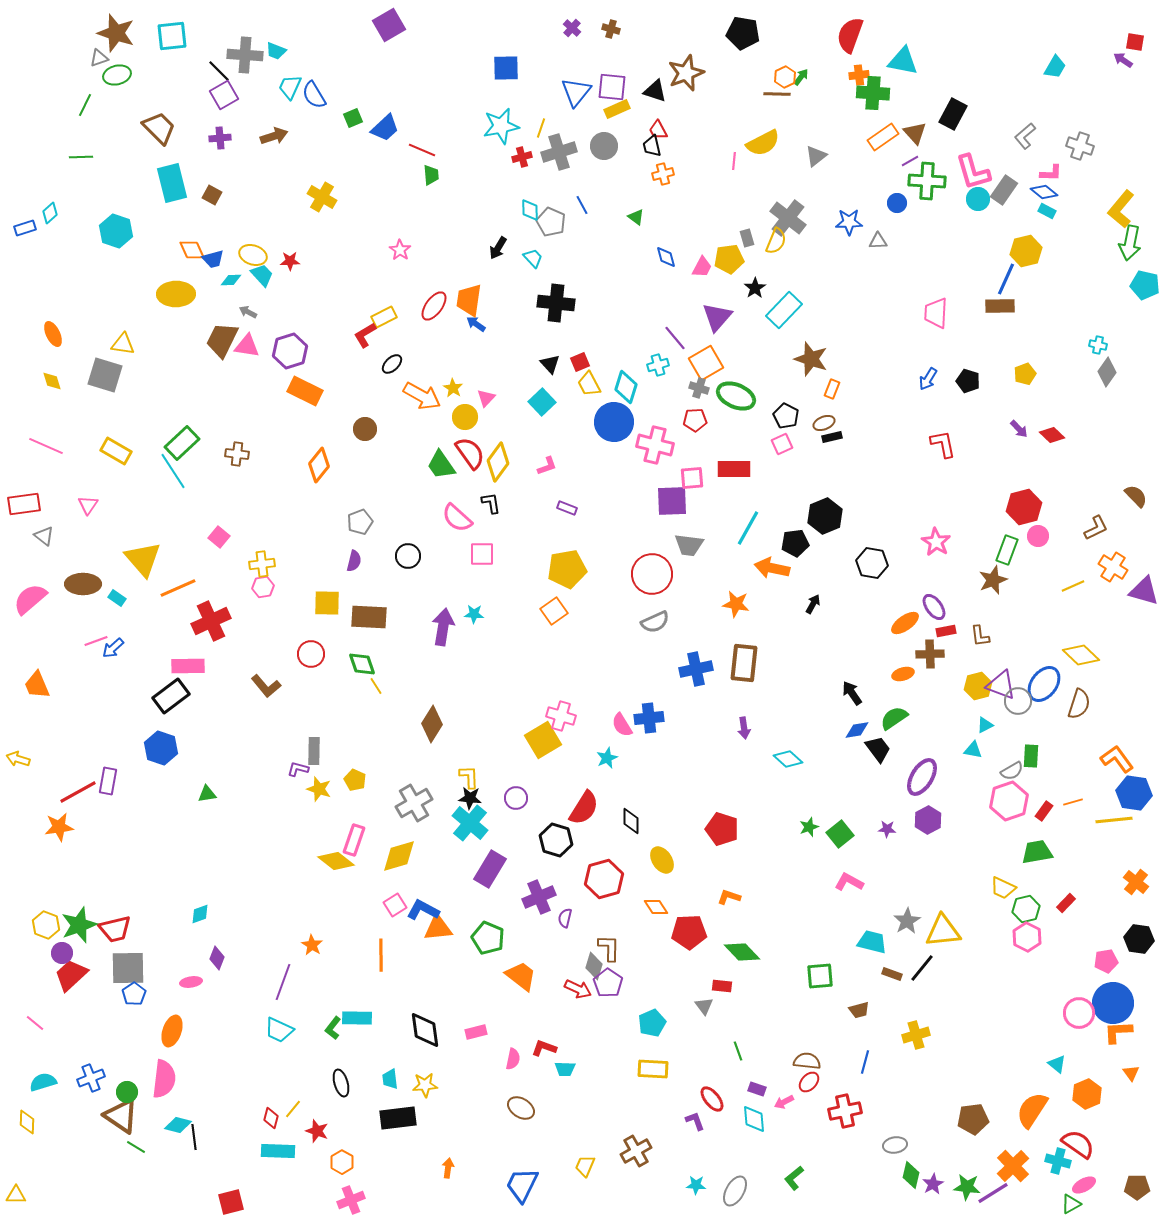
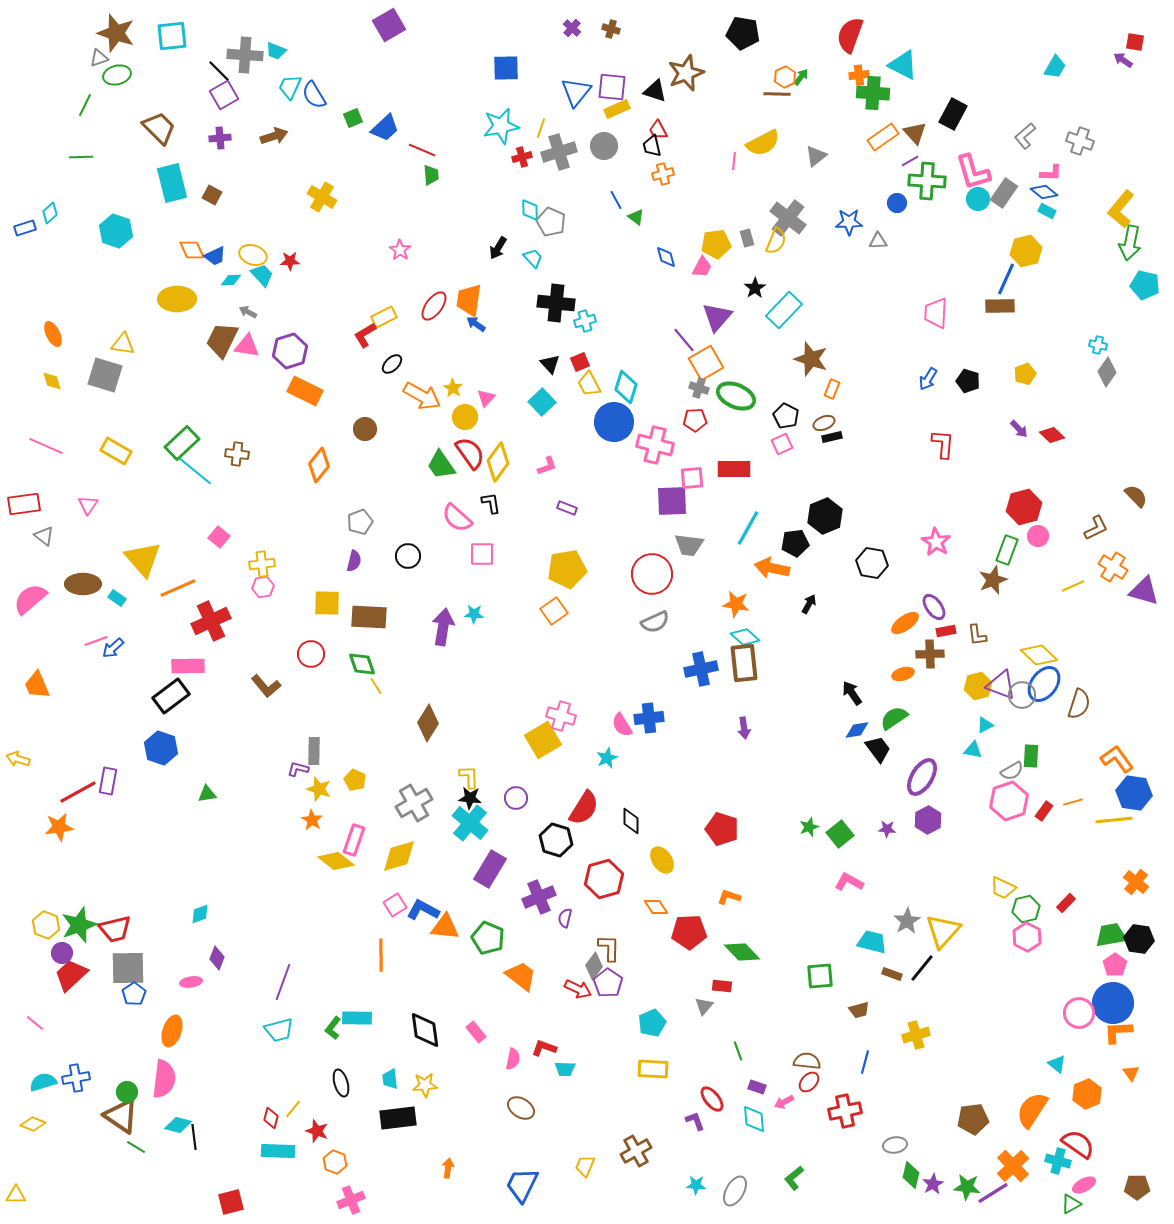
cyan triangle at (903, 61): moved 4 px down; rotated 16 degrees clockwise
gray cross at (1080, 146): moved 5 px up
gray rectangle at (1004, 190): moved 3 px down
blue line at (582, 205): moved 34 px right, 5 px up
blue trapezoid at (213, 259): moved 2 px right, 3 px up; rotated 10 degrees counterclockwise
yellow pentagon at (729, 259): moved 13 px left, 15 px up
yellow ellipse at (176, 294): moved 1 px right, 5 px down
purple line at (675, 338): moved 9 px right, 2 px down
cyan cross at (658, 365): moved 73 px left, 44 px up
red L-shape at (943, 444): rotated 16 degrees clockwise
cyan line at (173, 471): moved 22 px right; rotated 18 degrees counterclockwise
black arrow at (813, 604): moved 4 px left
brown L-shape at (980, 636): moved 3 px left, 1 px up
yellow diamond at (1081, 655): moved 42 px left
brown rectangle at (744, 663): rotated 12 degrees counterclockwise
blue cross at (696, 669): moved 5 px right
gray circle at (1018, 701): moved 4 px right, 6 px up
brown diamond at (432, 724): moved 4 px left, 1 px up
cyan diamond at (788, 759): moved 43 px left, 122 px up
green trapezoid at (1037, 852): moved 74 px right, 83 px down
orange triangle at (438, 928): moved 7 px right, 1 px up; rotated 12 degrees clockwise
yellow triangle at (943, 931): rotated 42 degrees counterclockwise
orange star at (312, 945): moved 125 px up
pink pentagon at (1106, 961): moved 9 px right, 4 px down; rotated 25 degrees counterclockwise
gray diamond at (594, 966): rotated 20 degrees clockwise
gray triangle at (704, 1006): rotated 18 degrees clockwise
cyan trapezoid at (279, 1030): rotated 40 degrees counterclockwise
pink rectangle at (476, 1032): rotated 65 degrees clockwise
blue cross at (91, 1078): moved 15 px left; rotated 12 degrees clockwise
purple rectangle at (757, 1089): moved 2 px up
yellow diamond at (27, 1122): moved 6 px right, 2 px down; rotated 70 degrees counterclockwise
orange hexagon at (342, 1162): moved 7 px left; rotated 10 degrees counterclockwise
